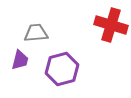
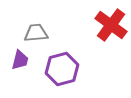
red cross: rotated 20 degrees clockwise
